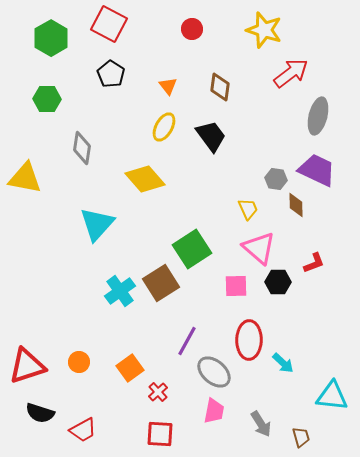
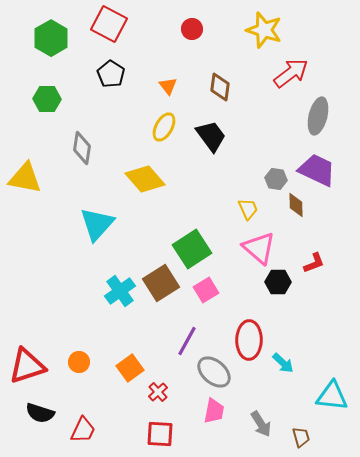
pink square at (236, 286): moved 30 px left, 4 px down; rotated 30 degrees counterclockwise
red trapezoid at (83, 430): rotated 36 degrees counterclockwise
